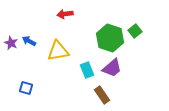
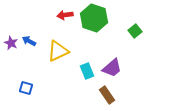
red arrow: moved 1 px down
green hexagon: moved 16 px left, 20 px up
yellow triangle: rotated 15 degrees counterclockwise
cyan rectangle: moved 1 px down
brown rectangle: moved 5 px right
